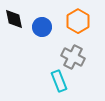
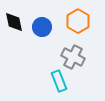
black diamond: moved 3 px down
